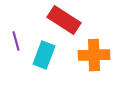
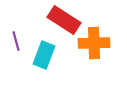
orange cross: moved 12 px up
